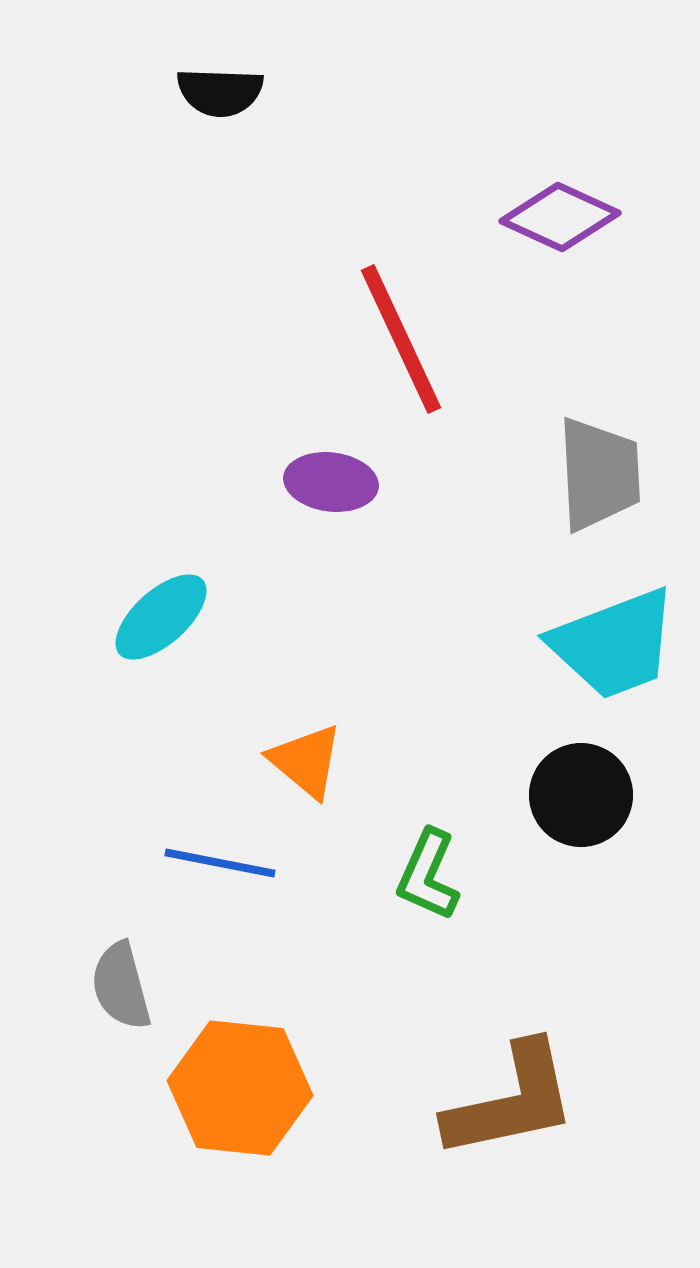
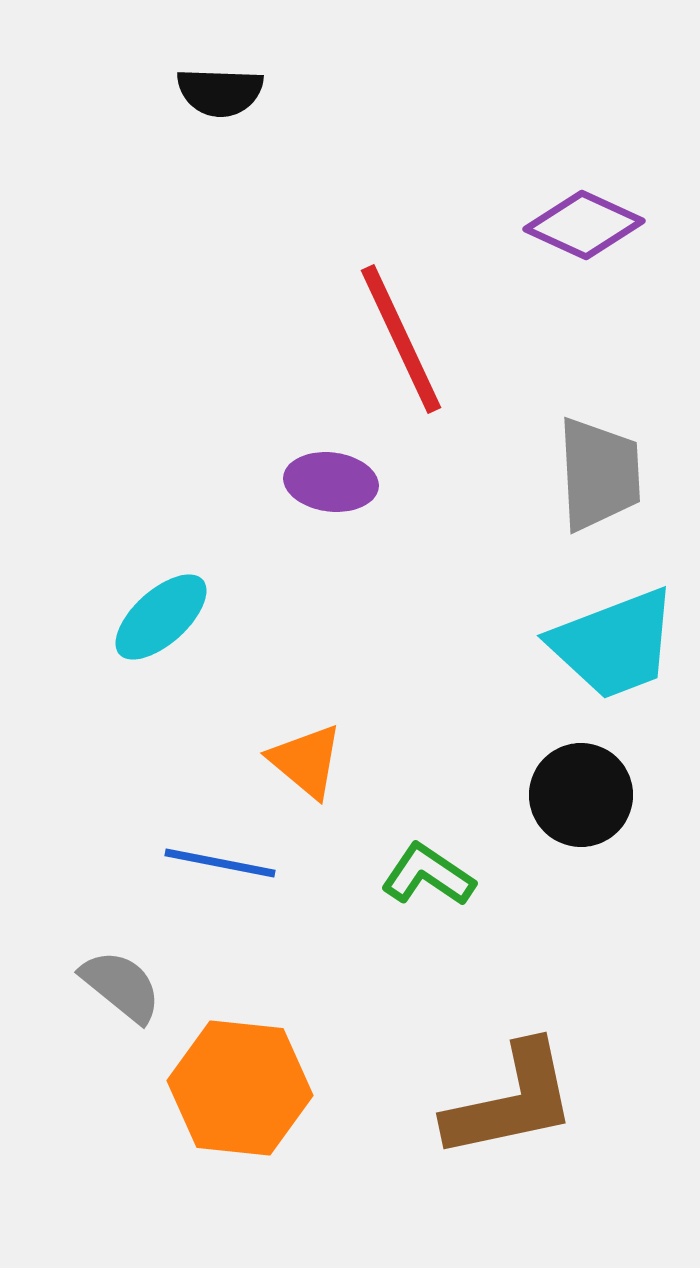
purple diamond: moved 24 px right, 8 px down
green L-shape: rotated 100 degrees clockwise
gray semicircle: rotated 144 degrees clockwise
